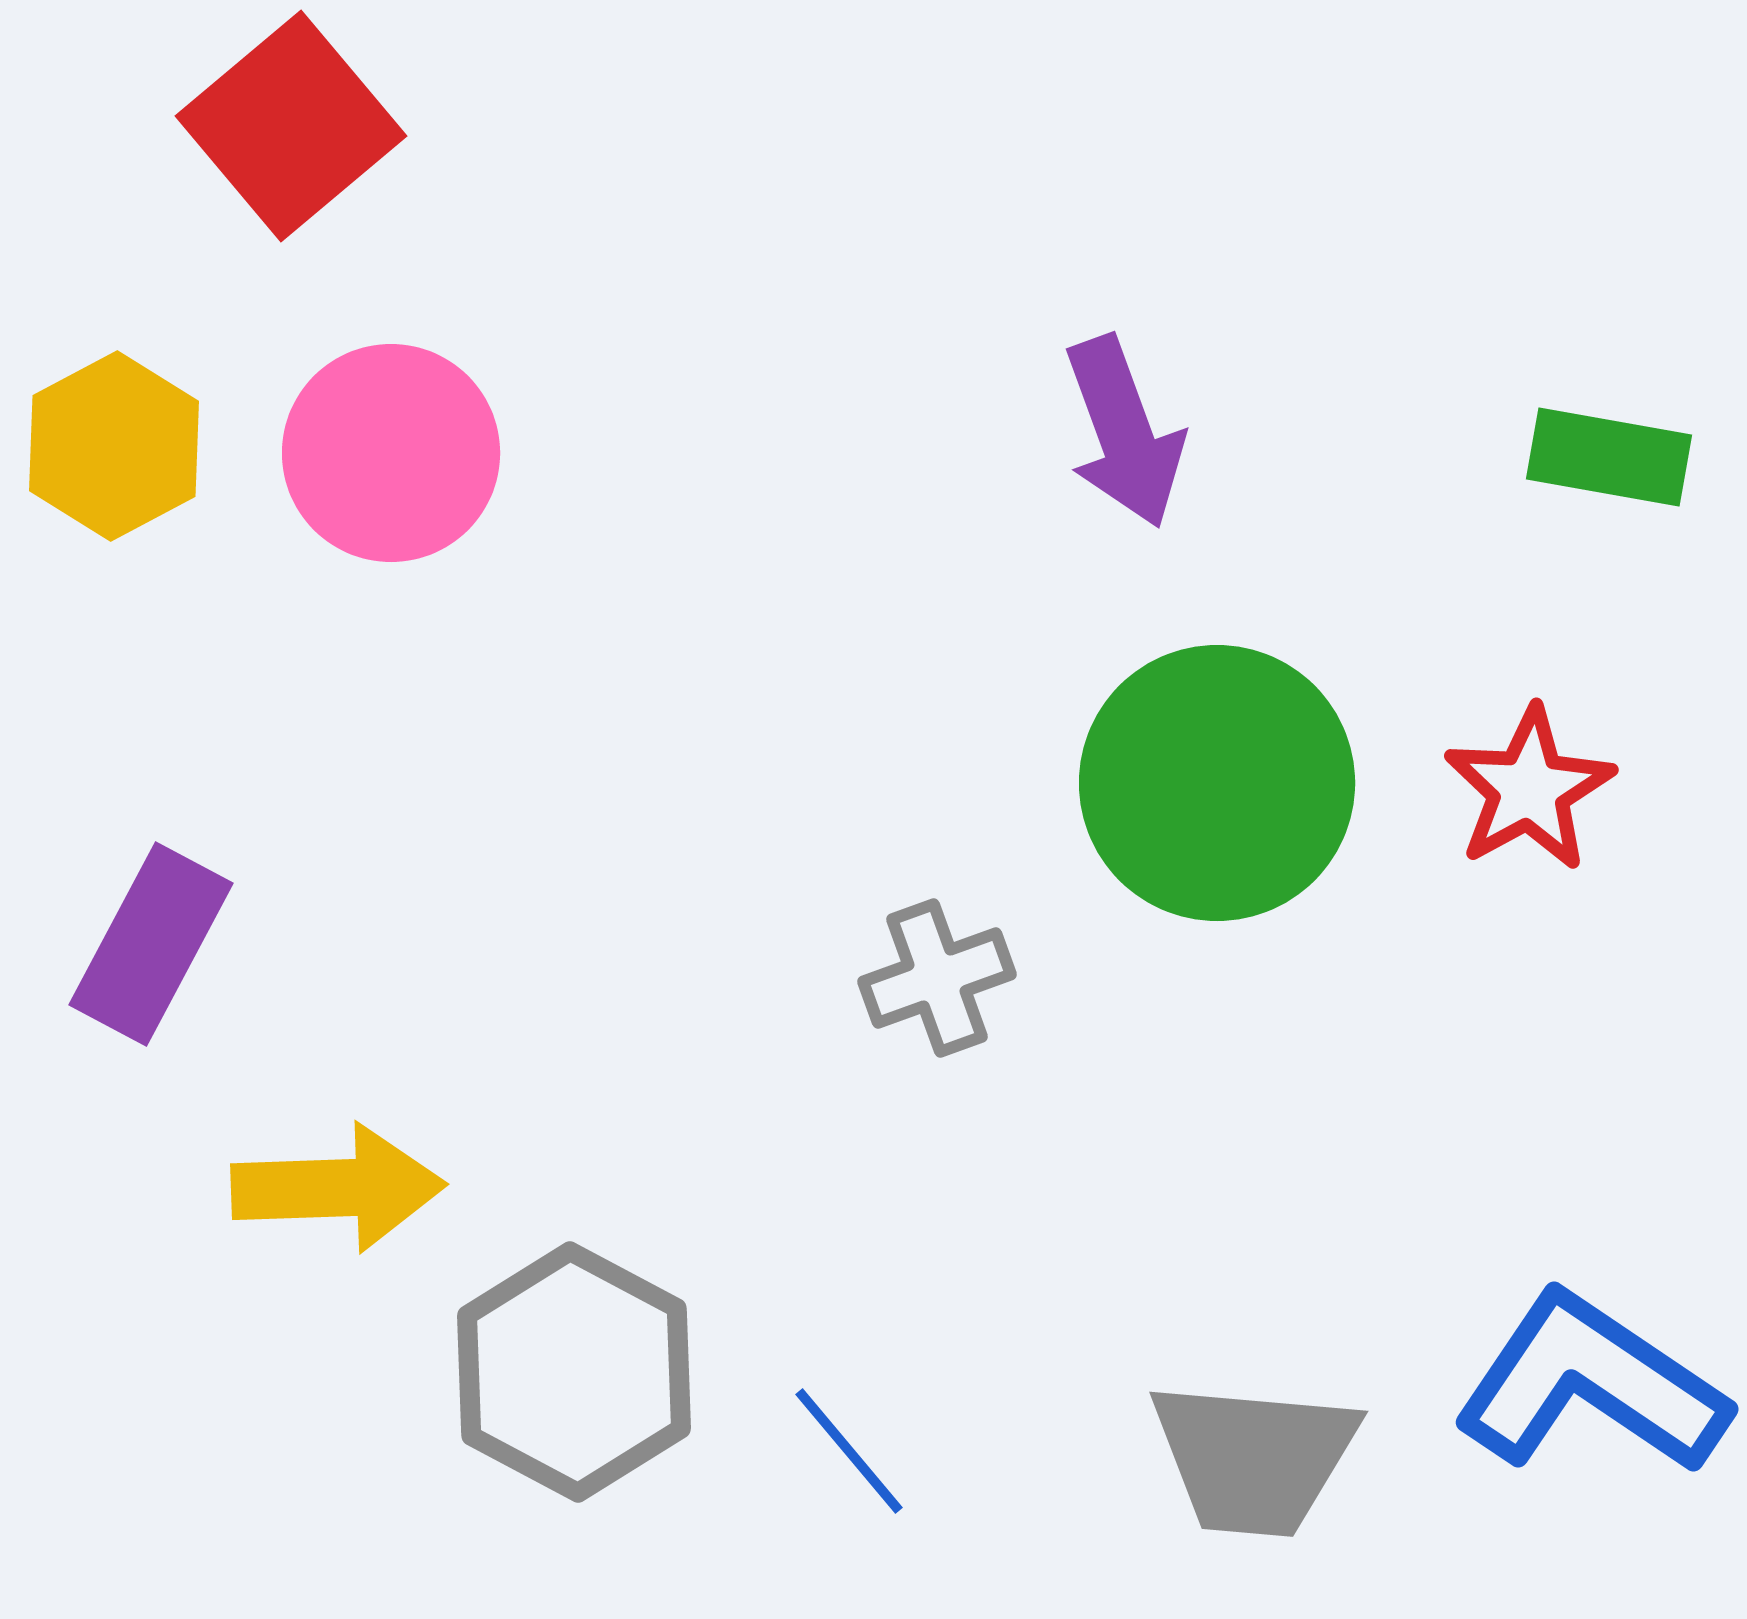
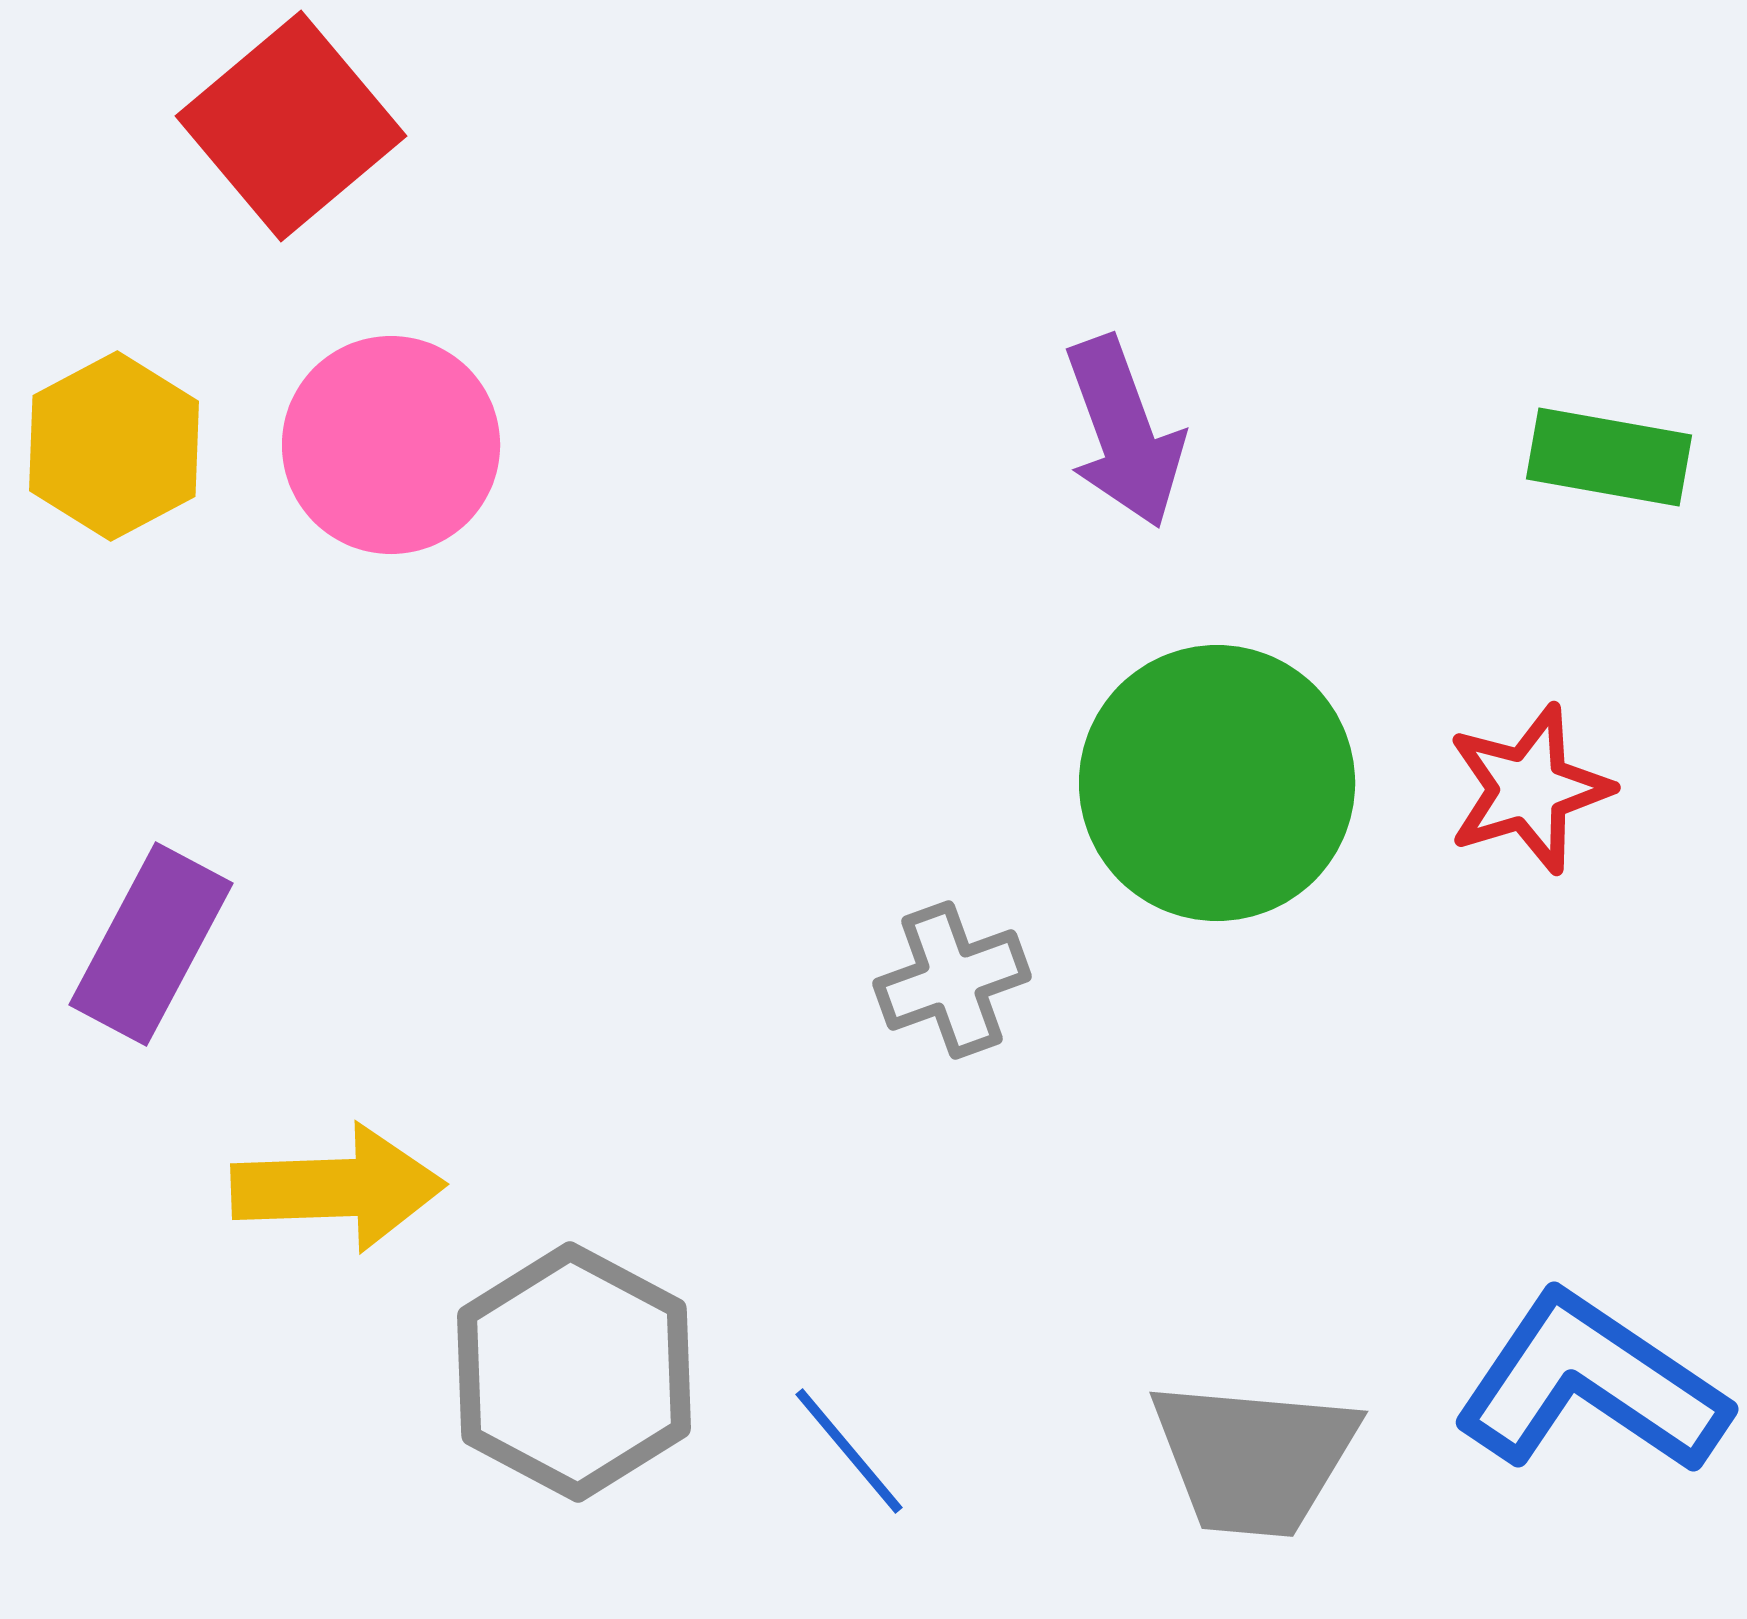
pink circle: moved 8 px up
red star: rotated 12 degrees clockwise
gray cross: moved 15 px right, 2 px down
